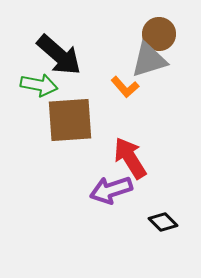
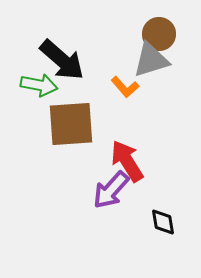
black arrow: moved 3 px right, 5 px down
gray triangle: moved 2 px right
brown square: moved 1 px right, 4 px down
red arrow: moved 3 px left, 3 px down
purple arrow: rotated 30 degrees counterclockwise
black diamond: rotated 36 degrees clockwise
